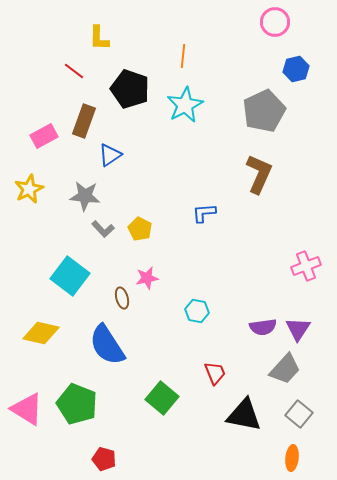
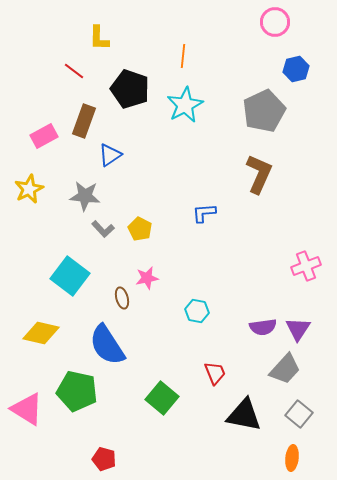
green pentagon: moved 13 px up; rotated 9 degrees counterclockwise
